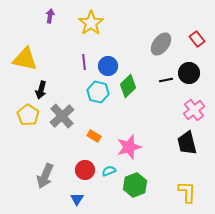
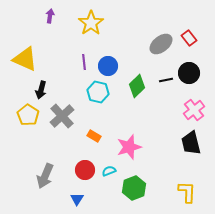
red rectangle: moved 8 px left, 1 px up
gray ellipse: rotated 15 degrees clockwise
yellow triangle: rotated 12 degrees clockwise
green diamond: moved 9 px right
black trapezoid: moved 4 px right
green hexagon: moved 1 px left, 3 px down
